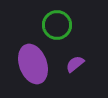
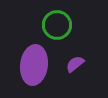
purple ellipse: moved 1 px right, 1 px down; rotated 27 degrees clockwise
